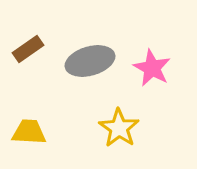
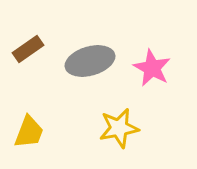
yellow star: rotated 27 degrees clockwise
yellow trapezoid: rotated 108 degrees clockwise
